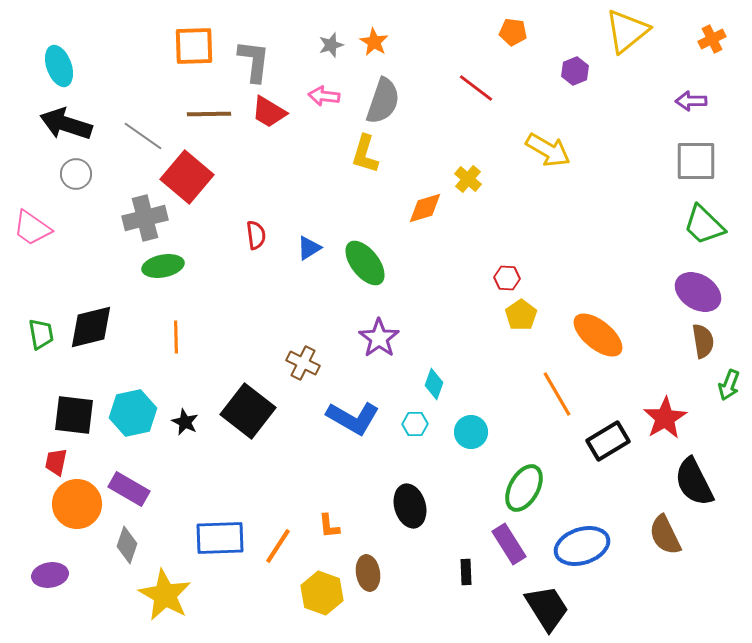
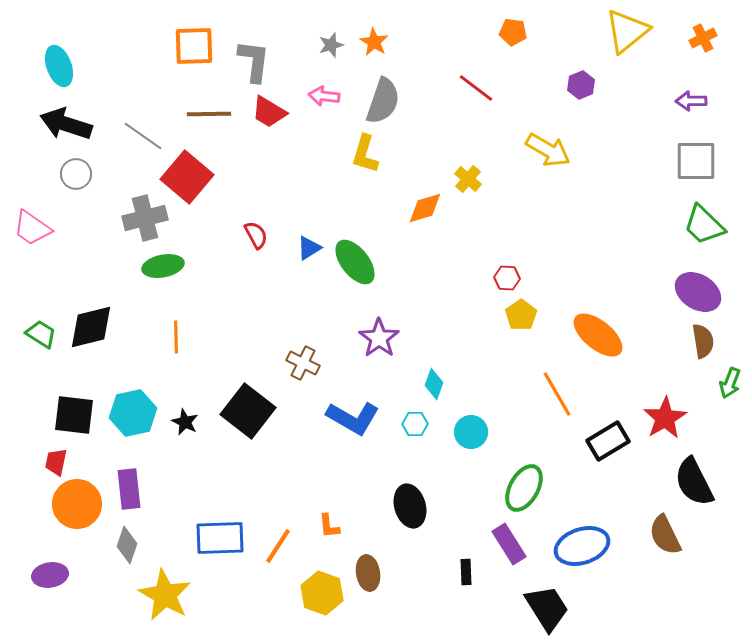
orange cross at (712, 39): moved 9 px left, 1 px up
purple hexagon at (575, 71): moved 6 px right, 14 px down
red semicircle at (256, 235): rotated 20 degrees counterclockwise
green ellipse at (365, 263): moved 10 px left, 1 px up
green trapezoid at (41, 334): rotated 48 degrees counterclockwise
green arrow at (729, 385): moved 1 px right, 2 px up
purple rectangle at (129, 489): rotated 54 degrees clockwise
